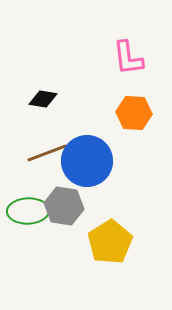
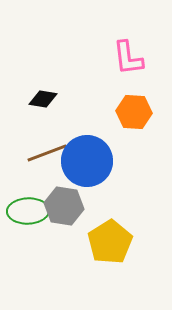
orange hexagon: moved 1 px up
